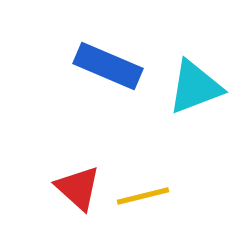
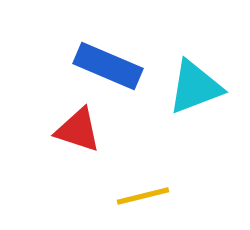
red triangle: moved 58 px up; rotated 24 degrees counterclockwise
